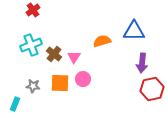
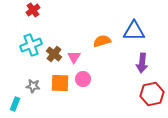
red hexagon: moved 5 px down
